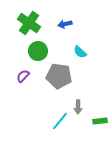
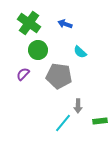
blue arrow: rotated 32 degrees clockwise
green circle: moved 1 px up
purple semicircle: moved 2 px up
gray arrow: moved 1 px up
cyan line: moved 3 px right, 2 px down
